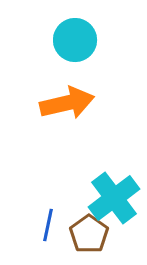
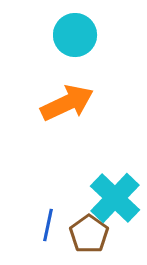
cyan circle: moved 5 px up
orange arrow: rotated 12 degrees counterclockwise
cyan cross: moved 1 px right; rotated 9 degrees counterclockwise
